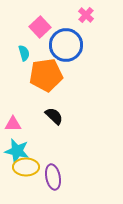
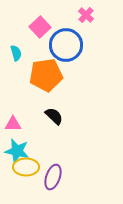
cyan semicircle: moved 8 px left
purple ellipse: rotated 30 degrees clockwise
